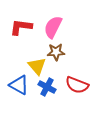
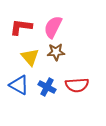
yellow triangle: moved 7 px left, 9 px up
red semicircle: rotated 25 degrees counterclockwise
